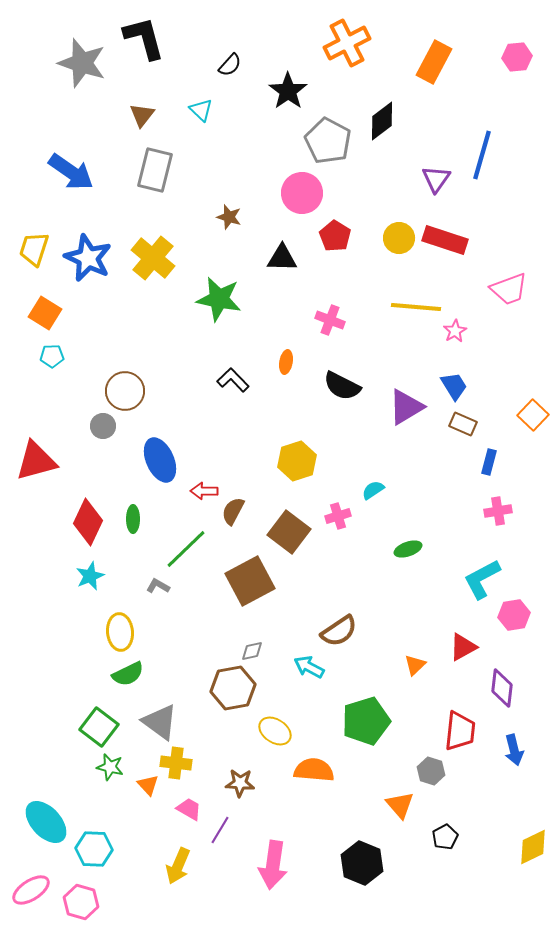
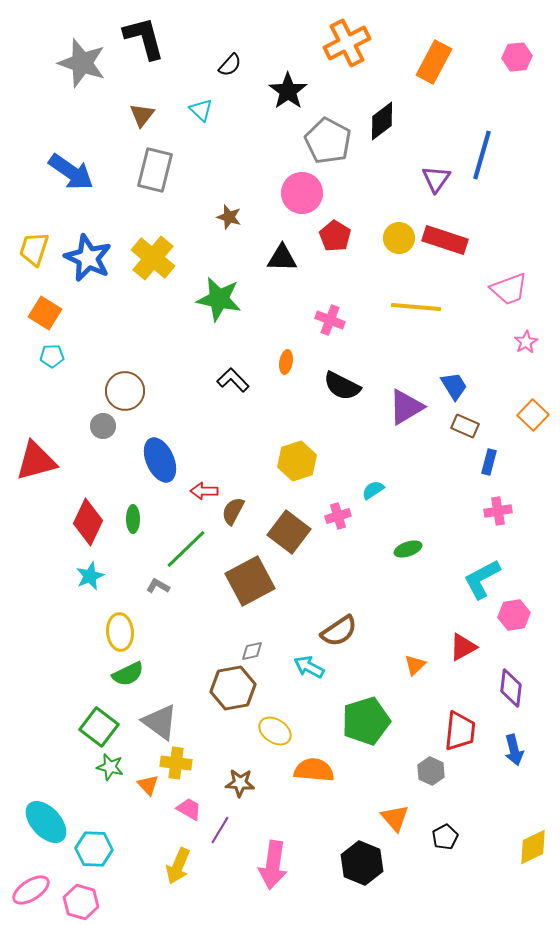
pink star at (455, 331): moved 71 px right, 11 px down
brown rectangle at (463, 424): moved 2 px right, 2 px down
purple diamond at (502, 688): moved 9 px right
gray hexagon at (431, 771): rotated 8 degrees clockwise
orange triangle at (400, 805): moved 5 px left, 13 px down
